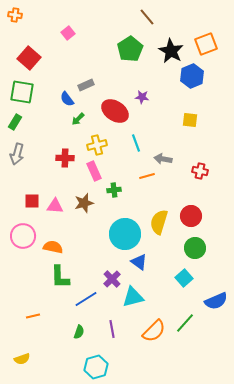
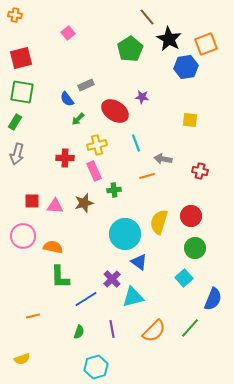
black star at (171, 51): moved 2 px left, 12 px up
red square at (29, 58): moved 8 px left; rotated 35 degrees clockwise
blue hexagon at (192, 76): moved 6 px left, 9 px up; rotated 15 degrees clockwise
blue semicircle at (216, 301): moved 3 px left, 2 px up; rotated 45 degrees counterclockwise
green line at (185, 323): moved 5 px right, 5 px down
